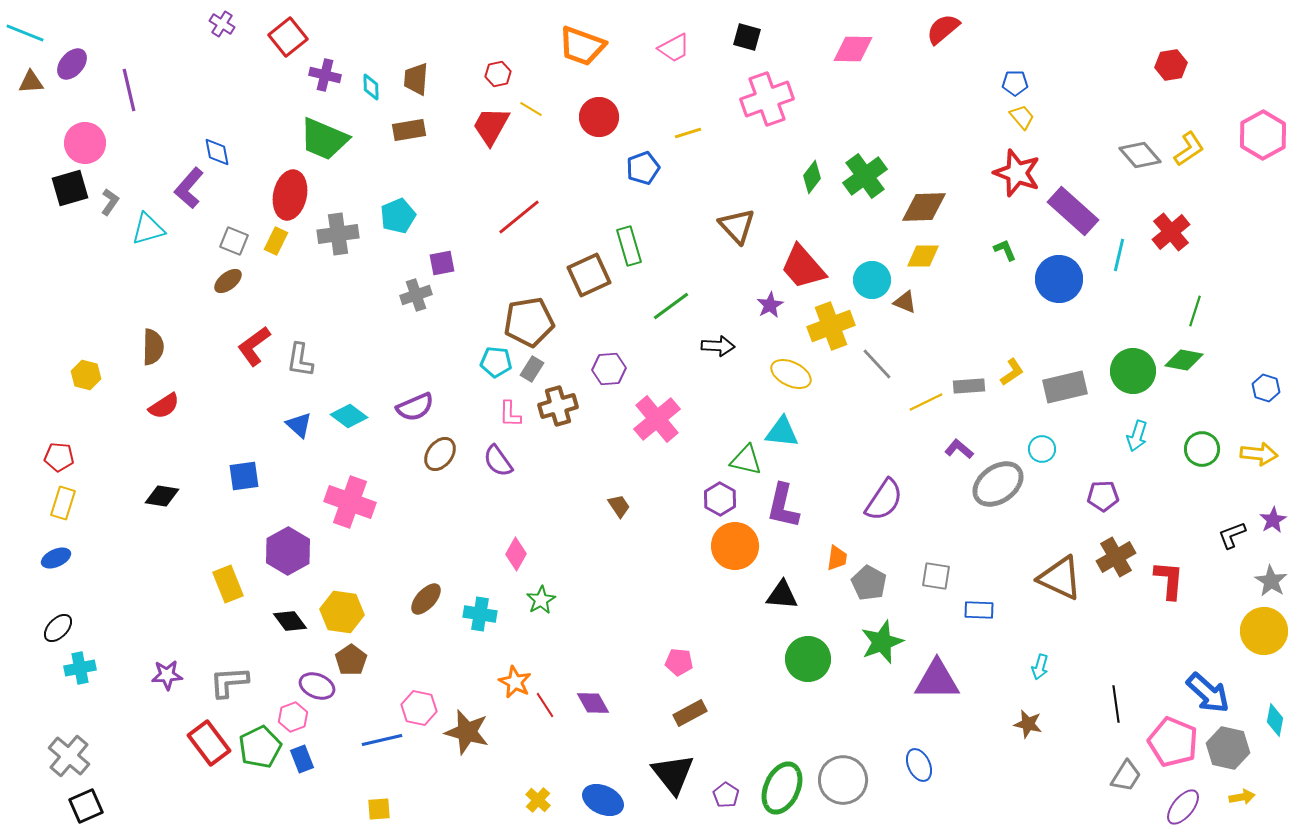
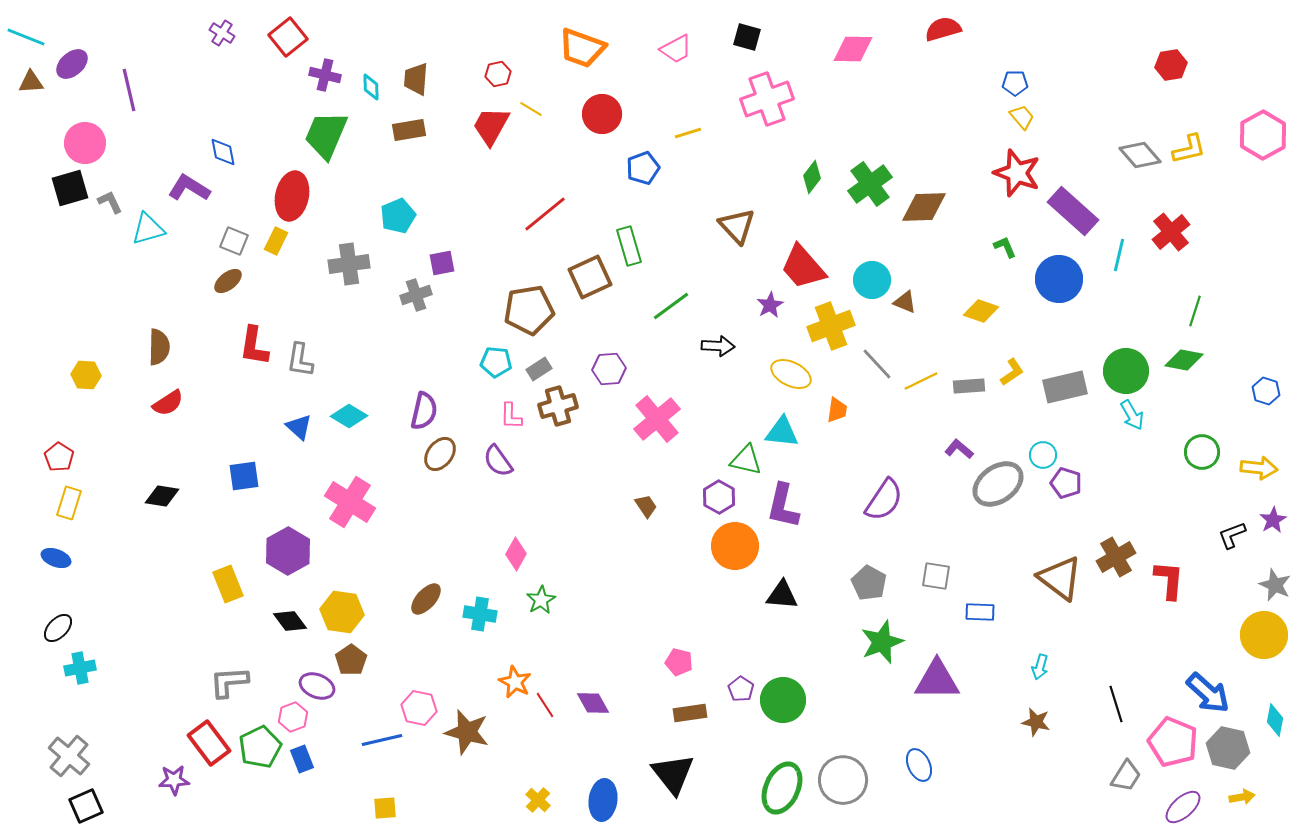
purple cross at (222, 24): moved 9 px down
red semicircle at (943, 29): rotated 24 degrees clockwise
cyan line at (25, 33): moved 1 px right, 4 px down
orange trapezoid at (582, 46): moved 2 px down
pink trapezoid at (674, 48): moved 2 px right, 1 px down
purple ellipse at (72, 64): rotated 8 degrees clockwise
red circle at (599, 117): moved 3 px right, 3 px up
green trapezoid at (324, 139): moved 2 px right, 4 px up; rotated 90 degrees clockwise
yellow L-shape at (1189, 149): rotated 21 degrees clockwise
blue diamond at (217, 152): moved 6 px right
green cross at (865, 176): moved 5 px right, 8 px down
purple L-shape at (189, 188): rotated 81 degrees clockwise
red ellipse at (290, 195): moved 2 px right, 1 px down
gray L-shape at (110, 202): rotated 60 degrees counterclockwise
red line at (519, 217): moved 26 px right, 3 px up
gray cross at (338, 234): moved 11 px right, 30 px down
green L-shape at (1005, 250): moved 3 px up
yellow diamond at (923, 256): moved 58 px right, 55 px down; rotated 20 degrees clockwise
brown square at (589, 275): moved 1 px right, 2 px down
brown pentagon at (529, 322): moved 12 px up
red L-shape at (254, 346): rotated 45 degrees counterclockwise
brown semicircle at (153, 347): moved 6 px right
gray rectangle at (532, 369): moved 7 px right; rotated 25 degrees clockwise
green circle at (1133, 371): moved 7 px left
yellow hexagon at (86, 375): rotated 12 degrees counterclockwise
blue hexagon at (1266, 388): moved 3 px down
yellow line at (926, 402): moved 5 px left, 21 px up
red semicircle at (164, 406): moved 4 px right, 3 px up
purple semicircle at (415, 407): moved 9 px right, 4 px down; rotated 54 degrees counterclockwise
pink L-shape at (510, 414): moved 1 px right, 2 px down
cyan diamond at (349, 416): rotated 6 degrees counterclockwise
blue triangle at (299, 425): moved 2 px down
cyan arrow at (1137, 436): moved 5 px left, 21 px up; rotated 48 degrees counterclockwise
cyan circle at (1042, 449): moved 1 px right, 6 px down
green circle at (1202, 449): moved 3 px down
yellow arrow at (1259, 454): moved 14 px down
red pentagon at (59, 457): rotated 28 degrees clockwise
purple pentagon at (1103, 496): moved 37 px left, 13 px up; rotated 20 degrees clockwise
purple hexagon at (720, 499): moved 1 px left, 2 px up
pink cross at (350, 502): rotated 12 degrees clockwise
yellow rectangle at (63, 503): moved 6 px right
brown trapezoid at (619, 506): moved 27 px right
blue ellipse at (56, 558): rotated 44 degrees clockwise
orange trapezoid at (837, 558): moved 148 px up
brown triangle at (1060, 578): rotated 12 degrees clockwise
gray star at (1271, 581): moved 4 px right, 4 px down; rotated 8 degrees counterclockwise
blue rectangle at (979, 610): moved 1 px right, 2 px down
yellow circle at (1264, 631): moved 4 px down
green circle at (808, 659): moved 25 px left, 41 px down
pink pentagon at (679, 662): rotated 8 degrees clockwise
purple star at (167, 675): moved 7 px right, 105 px down
black line at (1116, 704): rotated 9 degrees counterclockwise
brown rectangle at (690, 713): rotated 20 degrees clockwise
brown star at (1028, 724): moved 8 px right, 2 px up
purple pentagon at (726, 795): moved 15 px right, 106 px up
blue ellipse at (603, 800): rotated 72 degrees clockwise
purple ellipse at (1183, 807): rotated 9 degrees clockwise
yellow square at (379, 809): moved 6 px right, 1 px up
